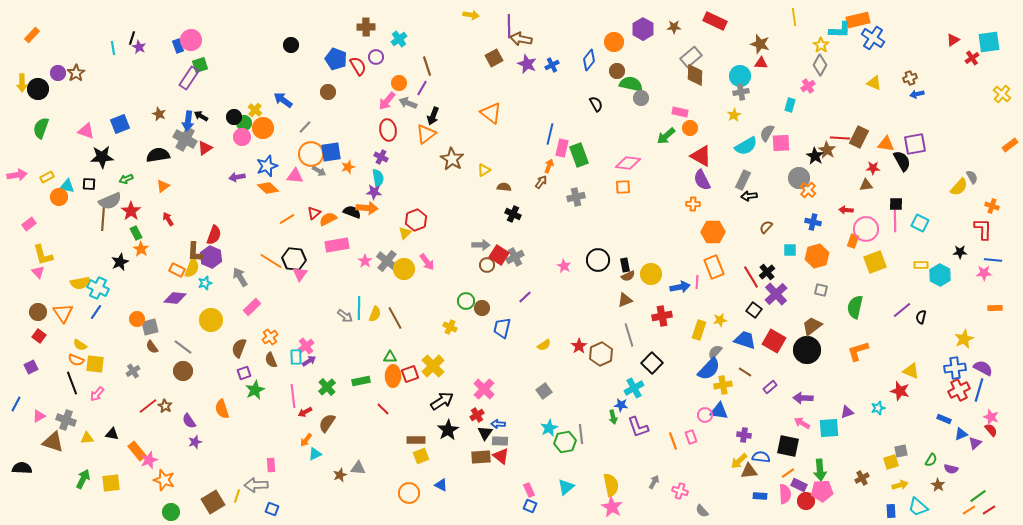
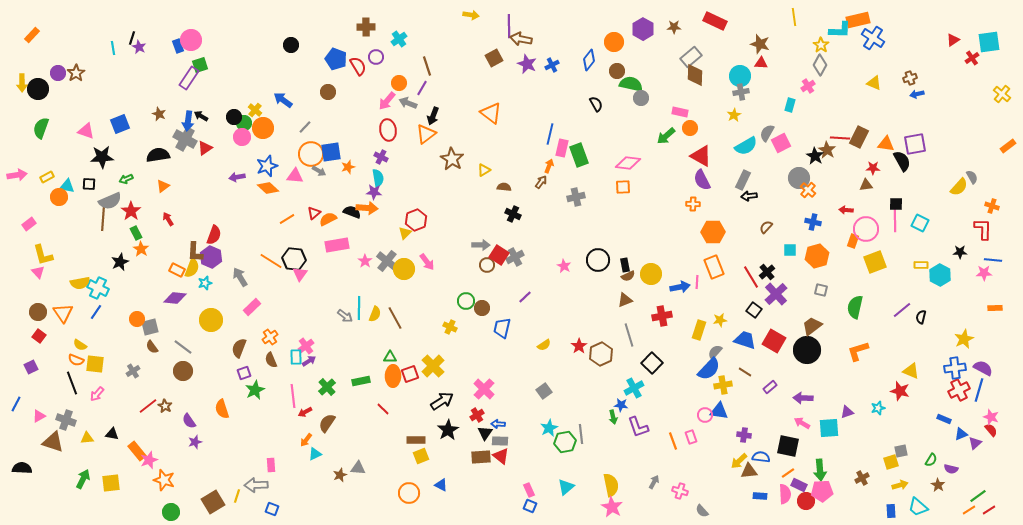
pink square at (781, 143): rotated 24 degrees counterclockwise
orange rectangle at (1010, 145): moved 2 px left, 1 px down
